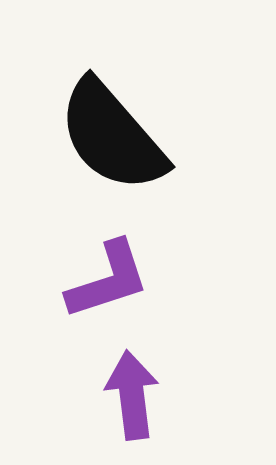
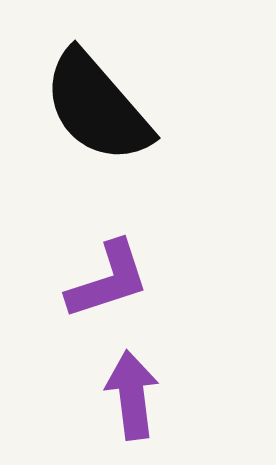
black semicircle: moved 15 px left, 29 px up
